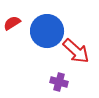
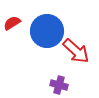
purple cross: moved 3 px down
